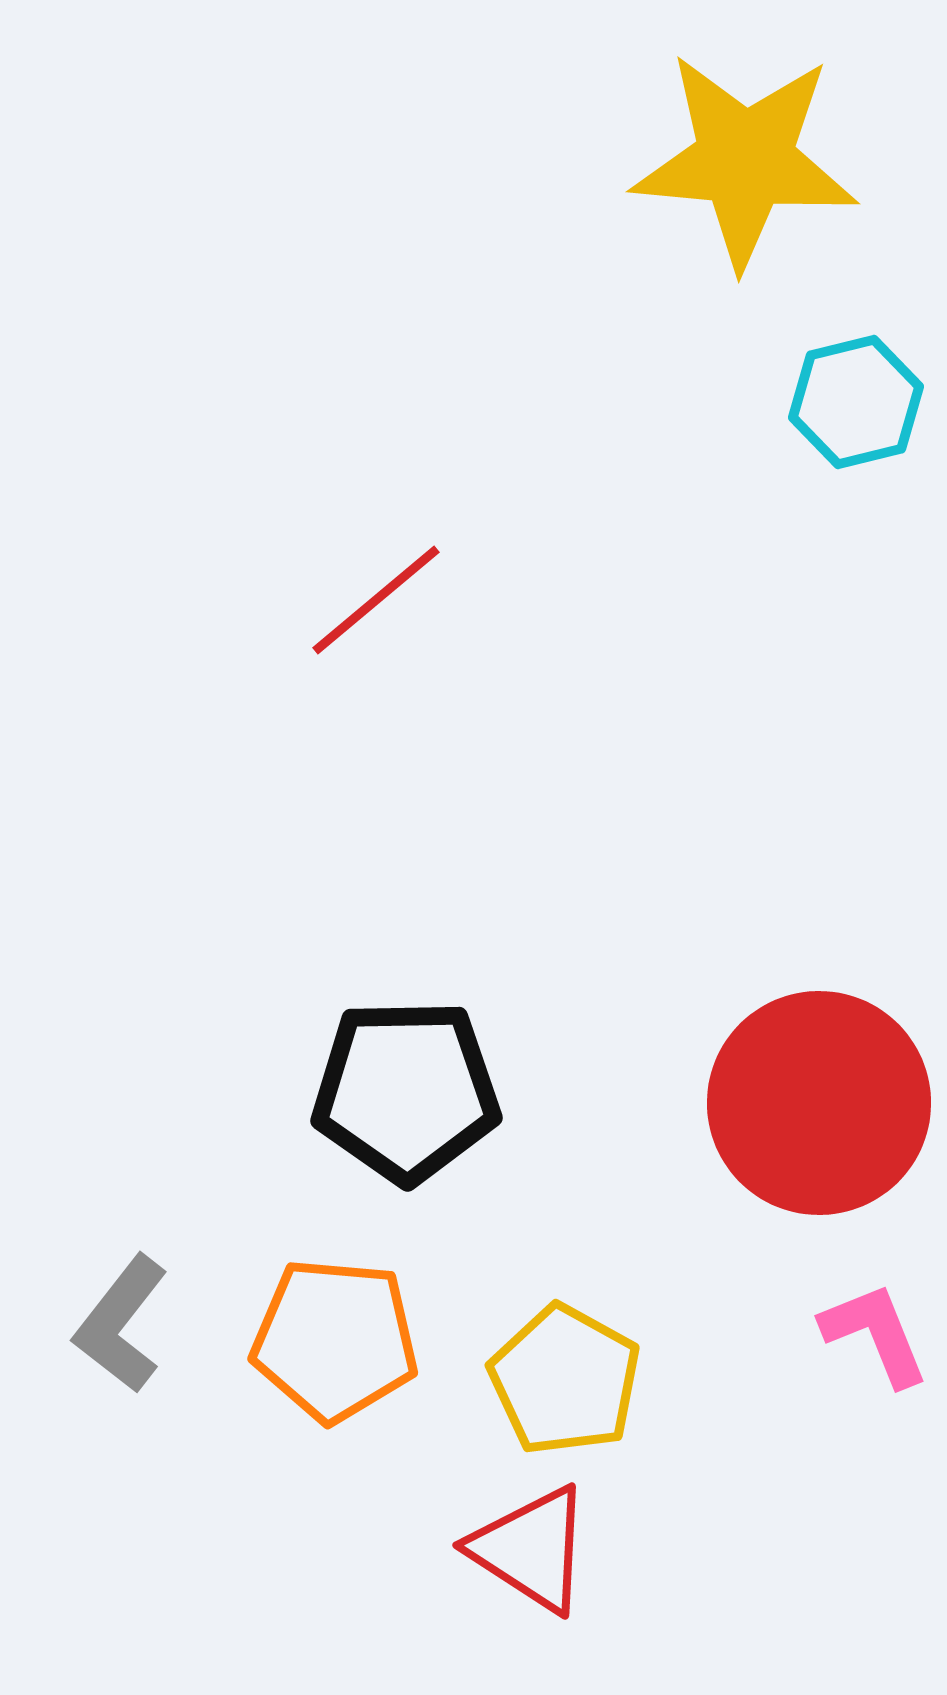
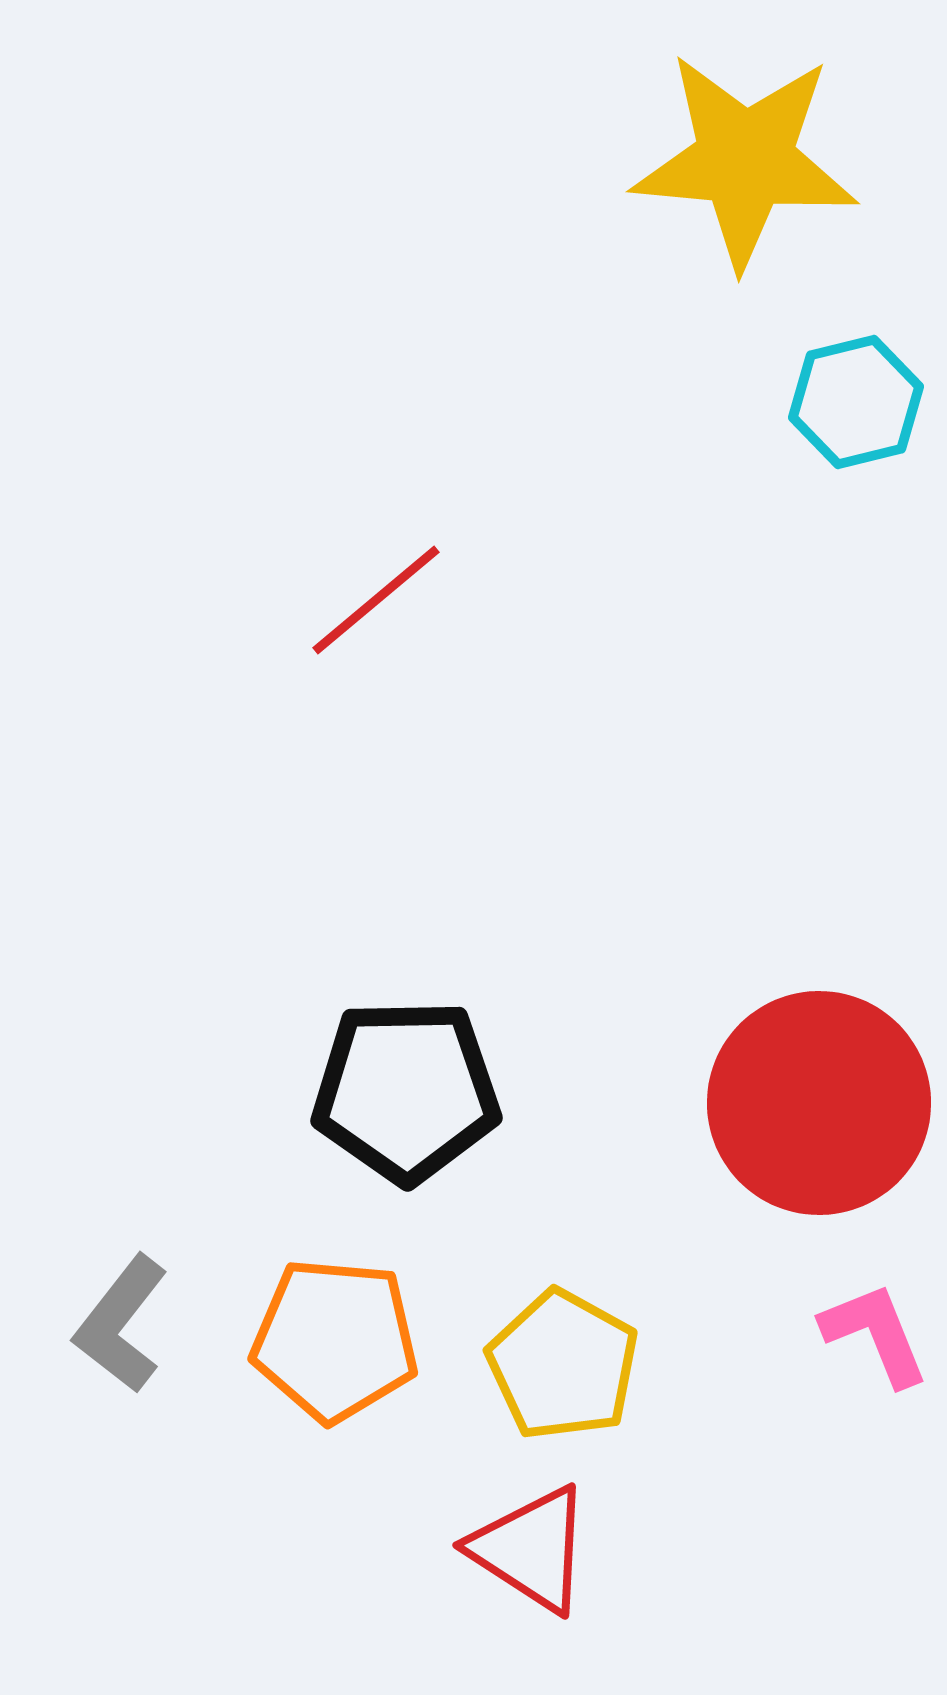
yellow pentagon: moved 2 px left, 15 px up
